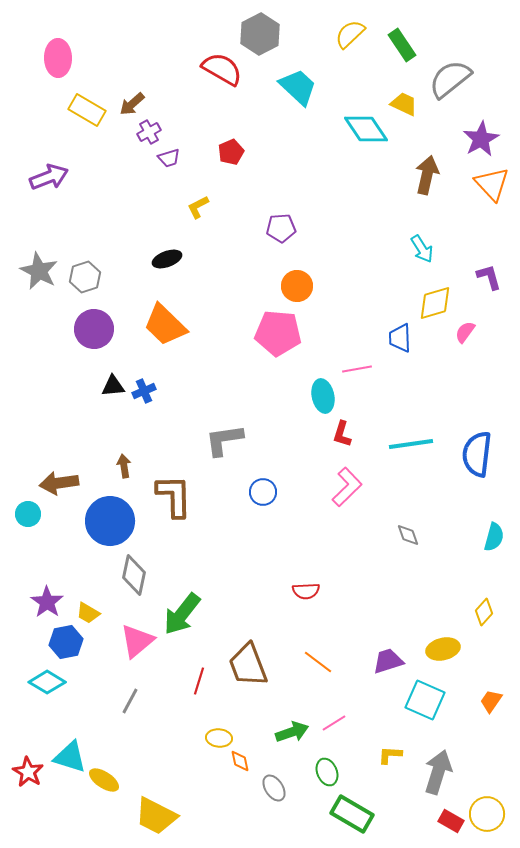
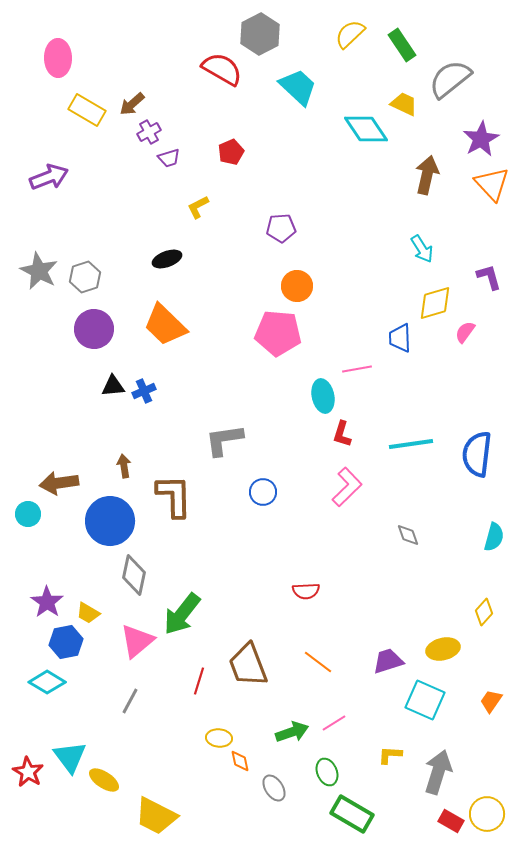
cyan triangle at (70, 757): rotated 36 degrees clockwise
